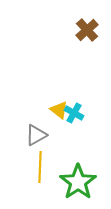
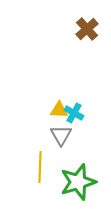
brown cross: moved 1 px up
yellow triangle: rotated 36 degrees counterclockwise
gray triangle: moved 25 px right; rotated 30 degrees counterclockwise
green star: rotated 18 degrees clockwise
